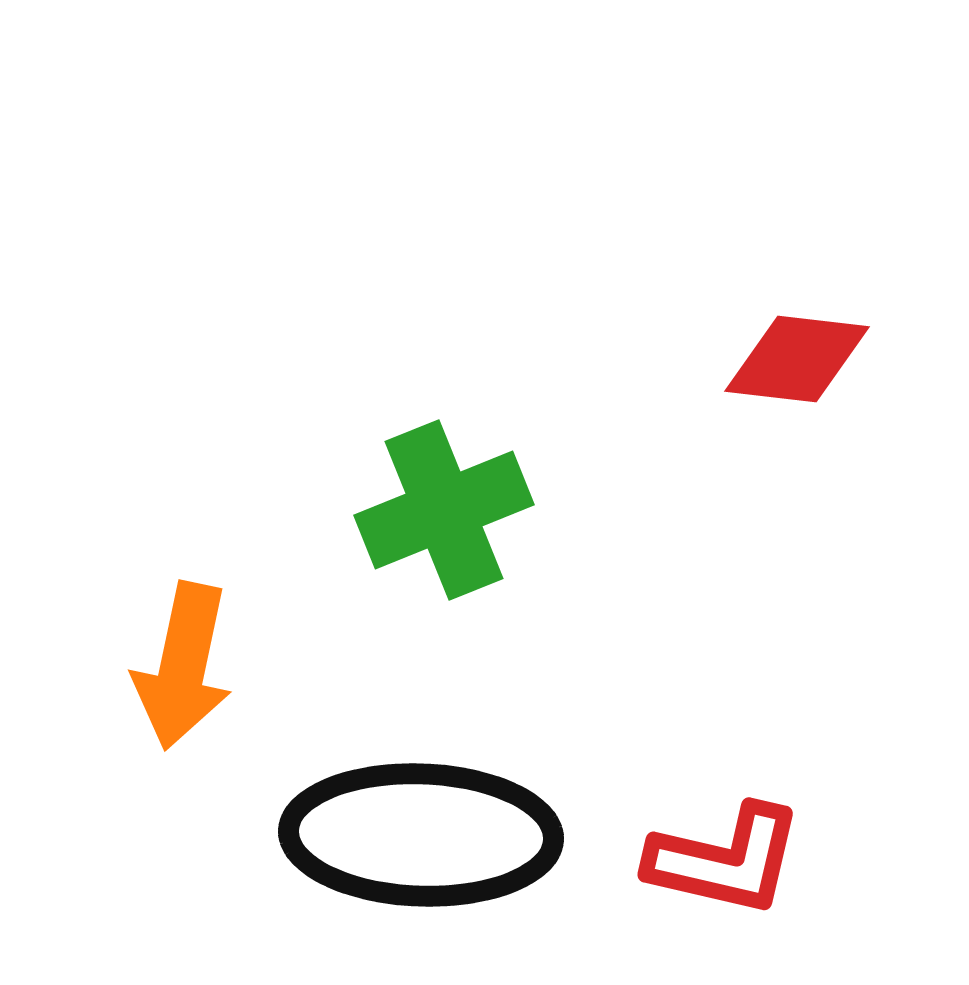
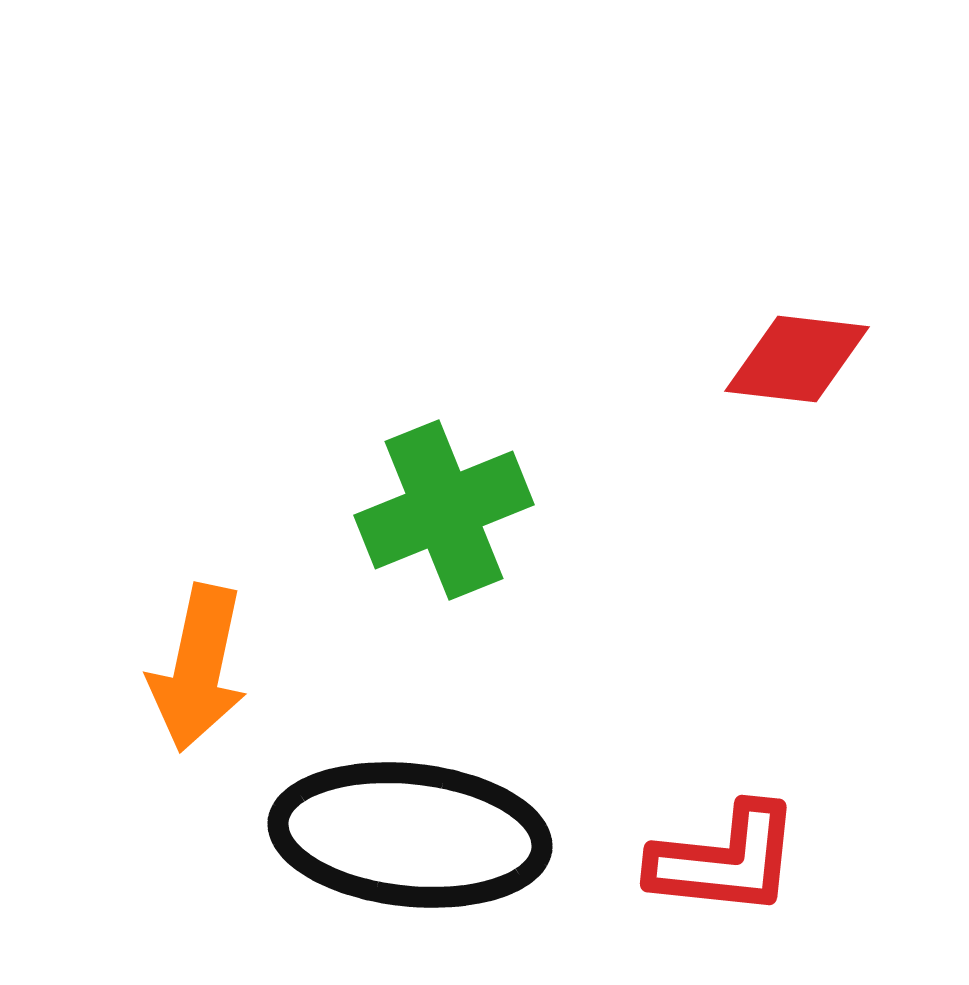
orange arrow: moved 15 px right, 2 px down
black ellipse: moved 11 px left; rotated 4 degrees clockwise
red L-shape: rotated 7 degrees counterclockwise
